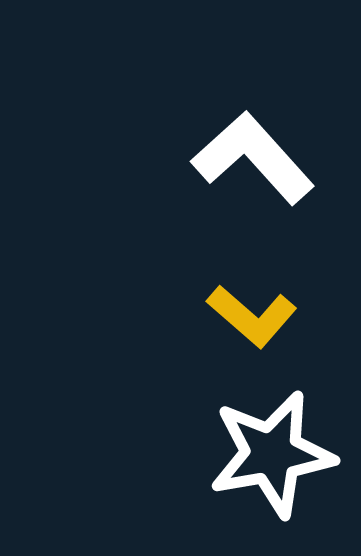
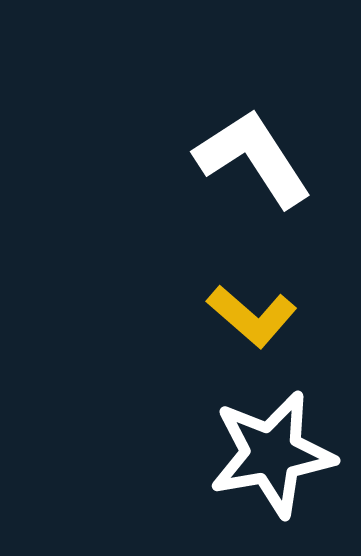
white L-shape: rotated 9 degrees clockwise
